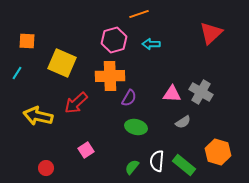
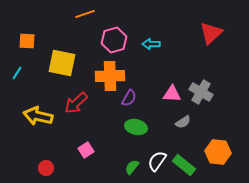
orange line: moved 54 px left
yellow square: rotated 12 degrees counterclockwise
orange hexagon: rotated 10 degrees counterclockwise
white semicircle: rotated 30 degrees clockwise
